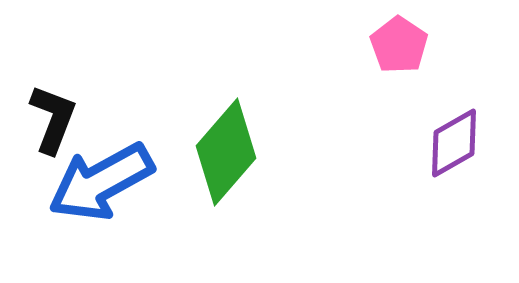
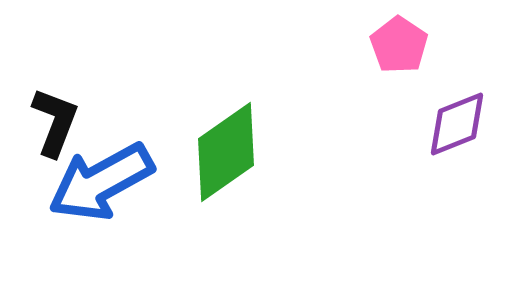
black L-shape: moved 2 px right, 3 px down
purple diamond: moved 3 px right, 19 px up; rotated 8 degrees clockwise
green diamond: rotated 14 degrees clockwise
